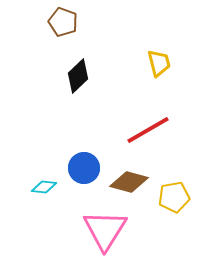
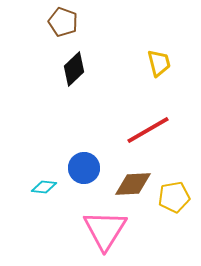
black diamond: moved 4 px left, 7 px up
brown diamond: moved 4 px right, 2 px down; rotated 18 degrees counterclockwise
